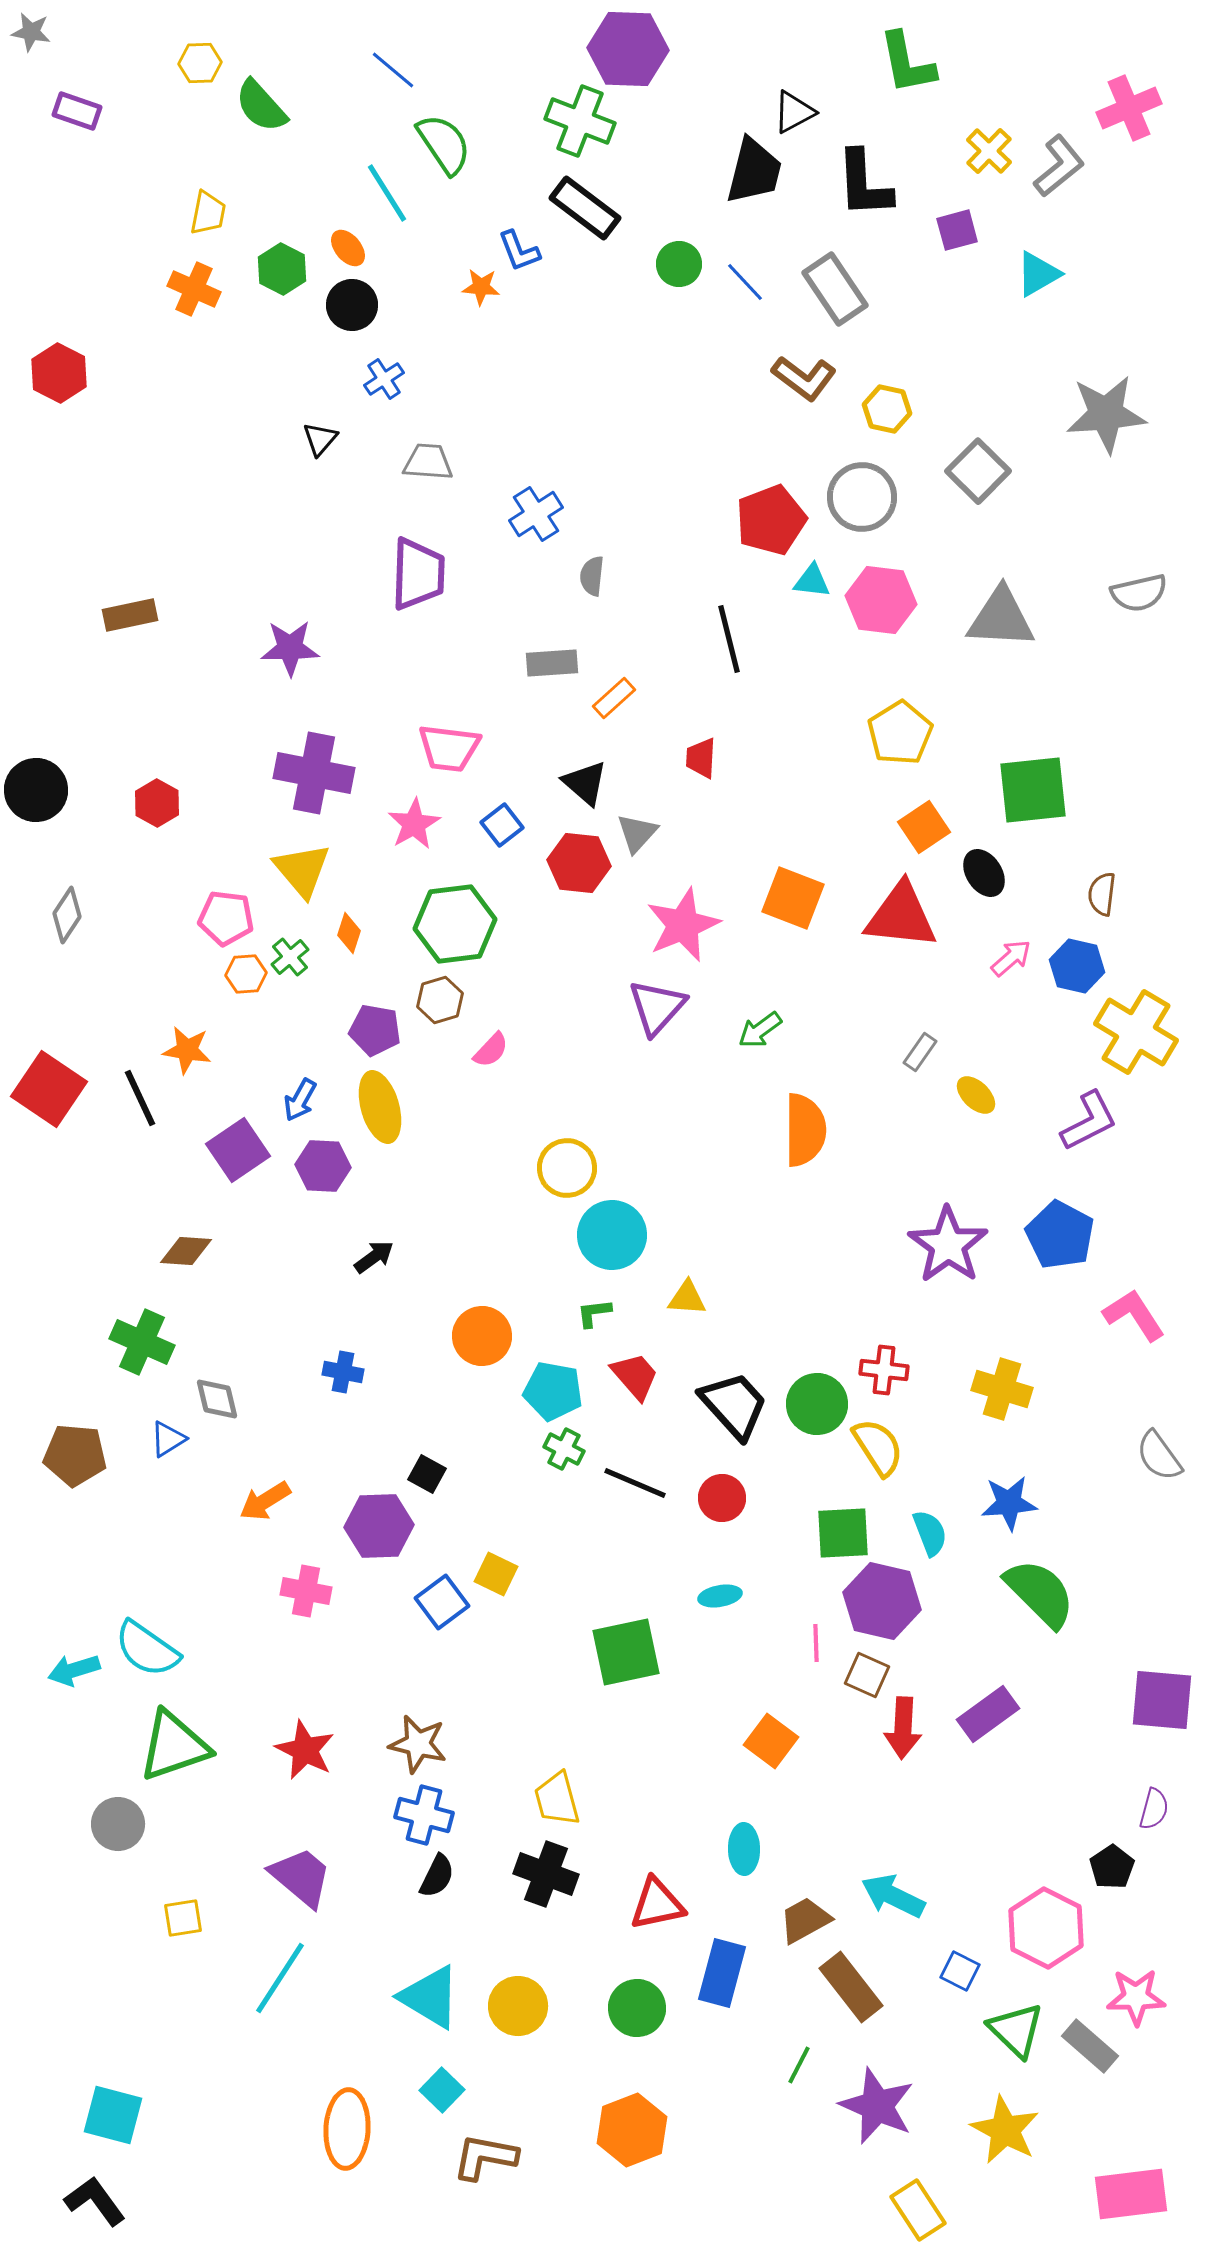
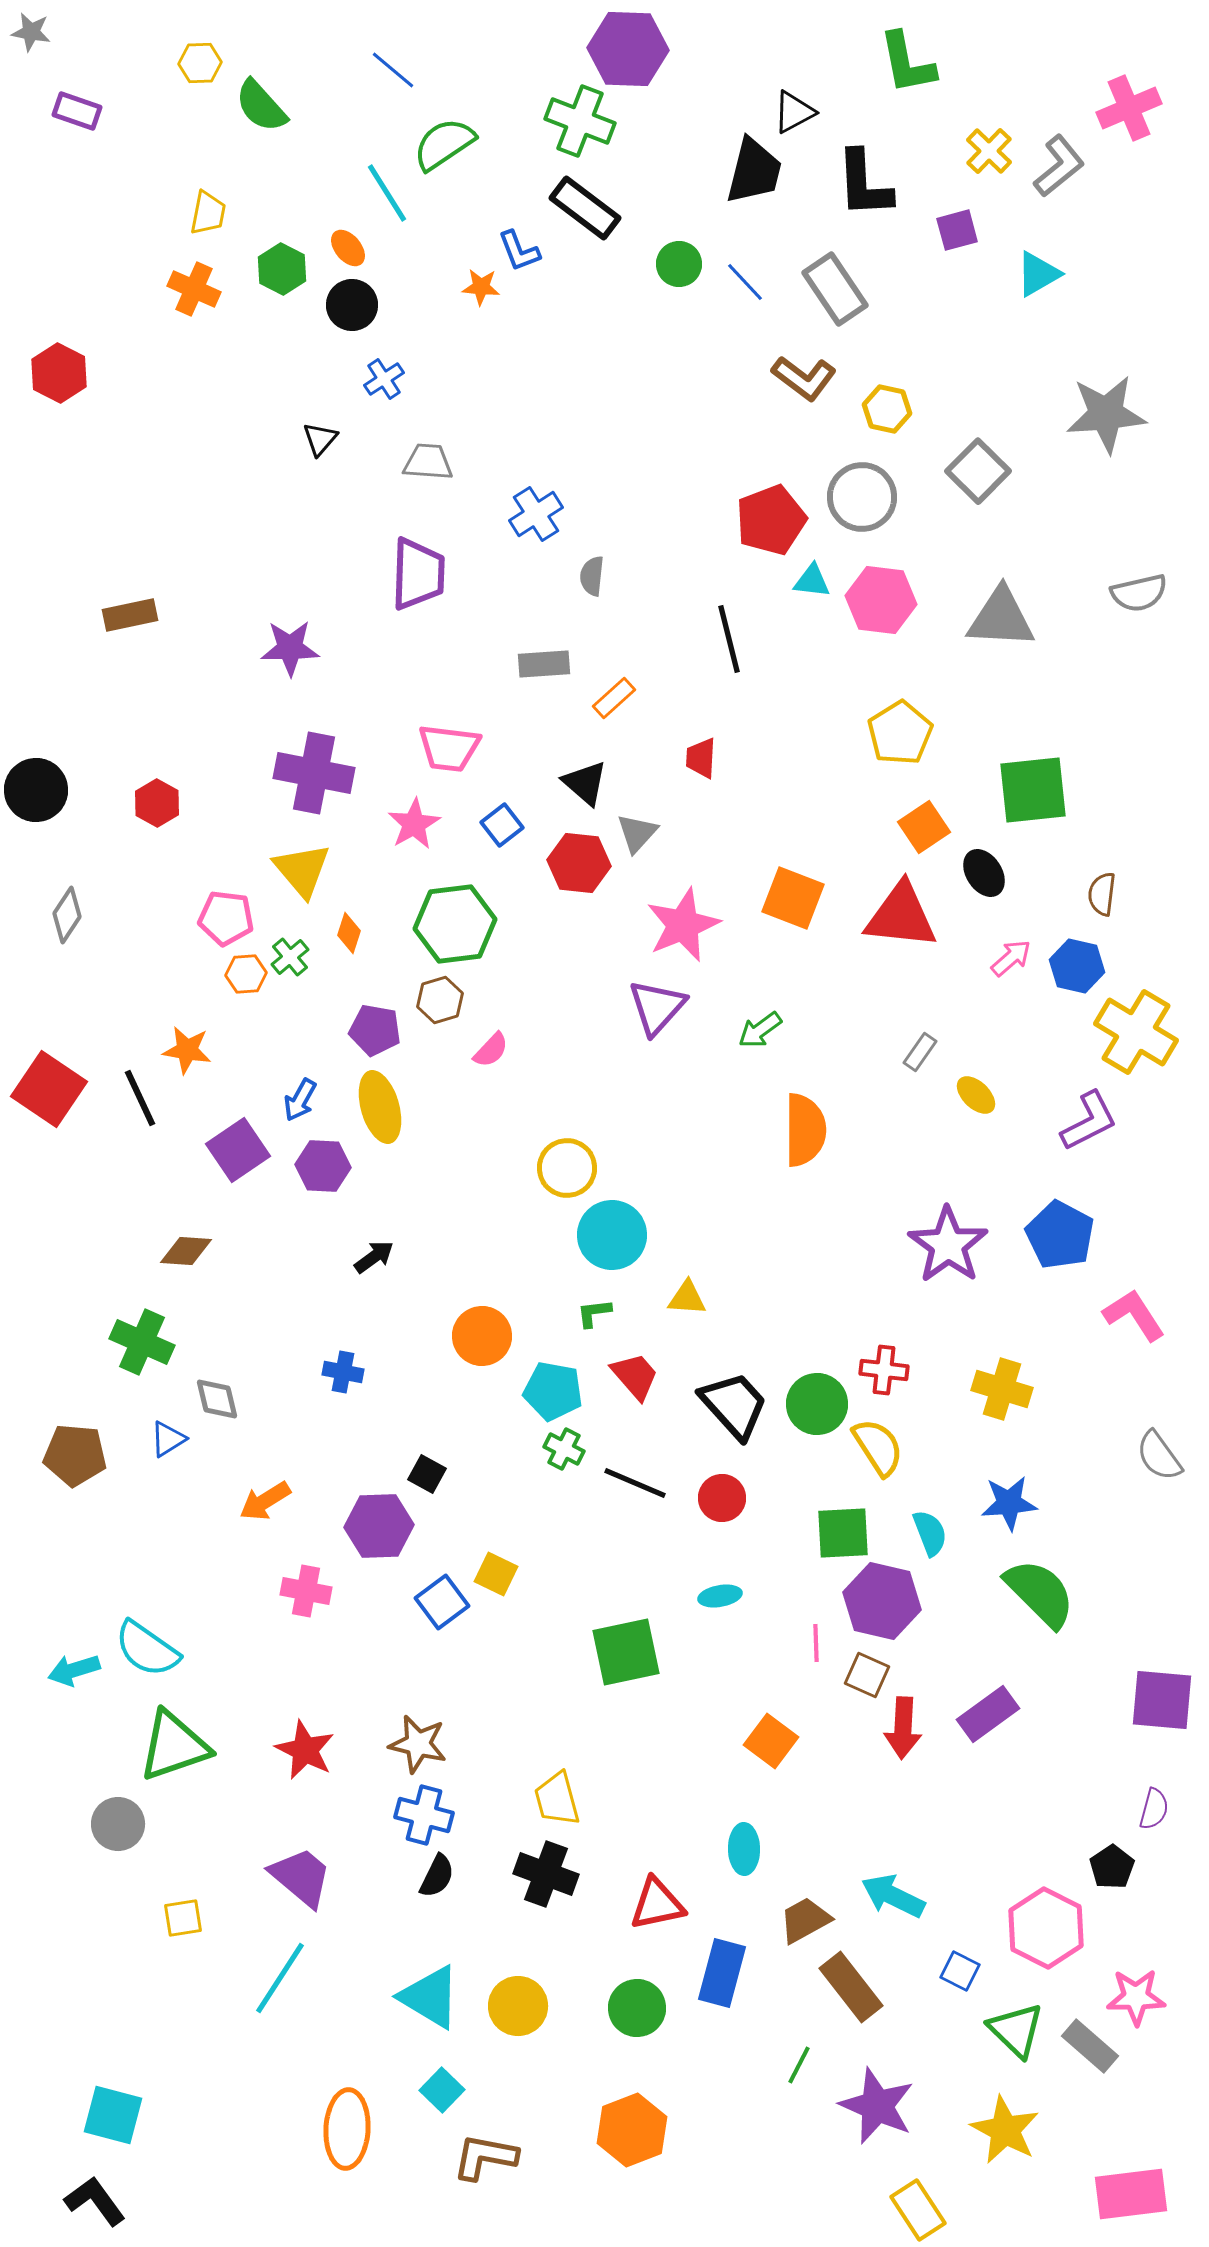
green semicircle at (444, 144): rotated 90 degrees counterclockwise
gray rectangle at (552, 663): moved 8 px left, 1 px down
